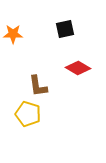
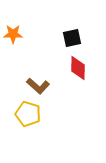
black square: moved 7 px right, 9 px down
red diamond: rotated 60 degrees clockwise
brown L-shape: rotated 40 degrees counterclockwise
